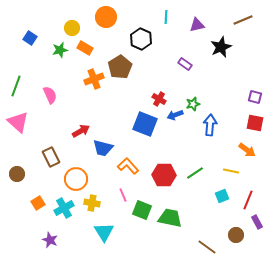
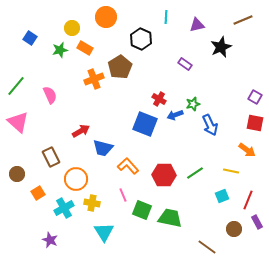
green line at (16, 86): rotated 20 degrees clockwise
purple square at (255, 97): rotated 16 degrees clockwise
blue arrow at (210, 125): rotated 150 degrees clockwise
orange square at (38, 203): moved 10 px up
brown circle at (236, 235): moved 2 px left, 6 px up
